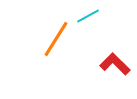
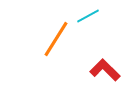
red L-shape: moved 10 px left, 6 px down
